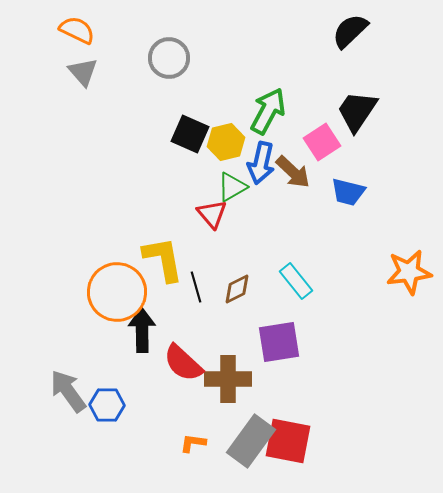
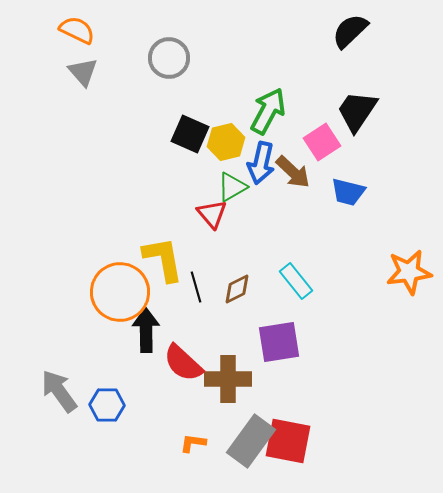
orange circle: moved 3 px right
black arrow: moved 4 px right
gray arrow: moved 9 px left
